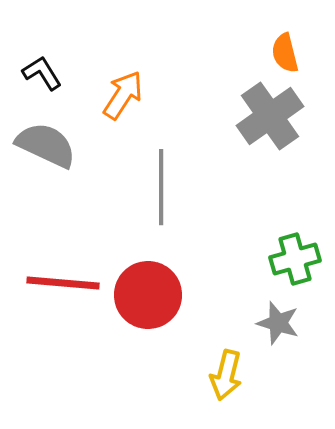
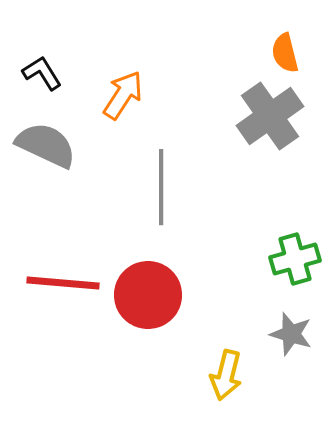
gray star: moved 13 px right, 11 px down
